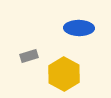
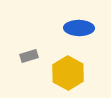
yellow hexagon: moved 4 px right, 1 px up
